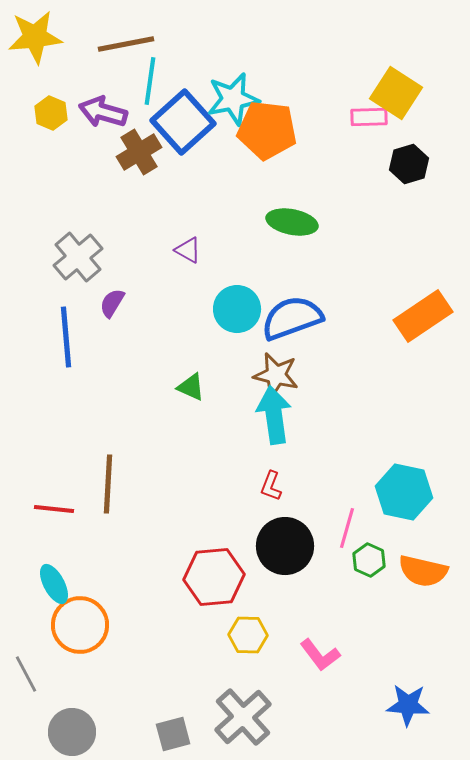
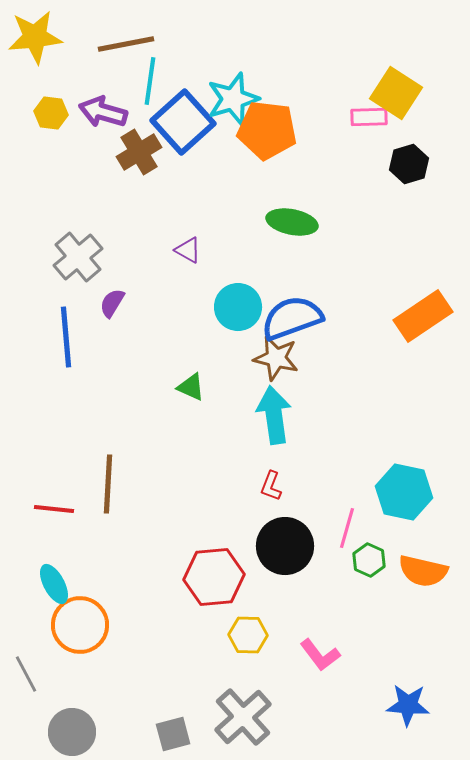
cyan star at (233, 99): rotated 6 degrees counterclockwise
yellow hexagon at (51, 113): rotated 16 degrees counterclockwise
cyan circle at (237, 309): moved 1 px right, 2 px up
brown star at (276, 375): moved 17 px up
